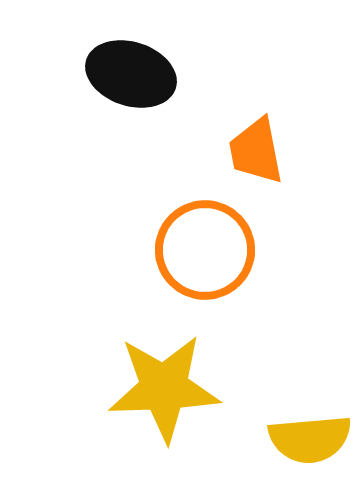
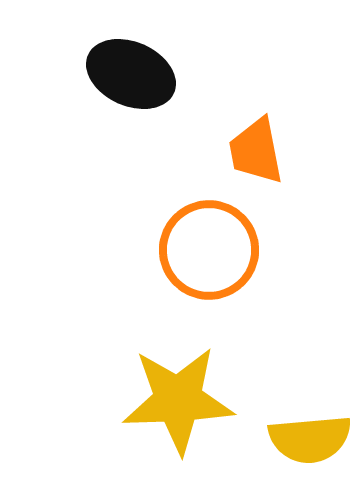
black ellipse: rotated 6 degrees clockwise
orange circle: moved 4 px right
yellow star: moved 14 px right, 12 px down
